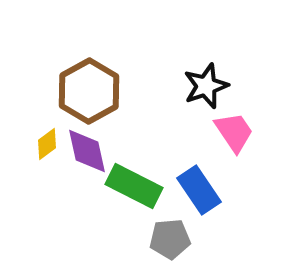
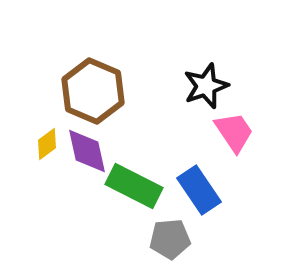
brown hexagon: moved 4 px right; rotated 8 degrees counterclockwise
